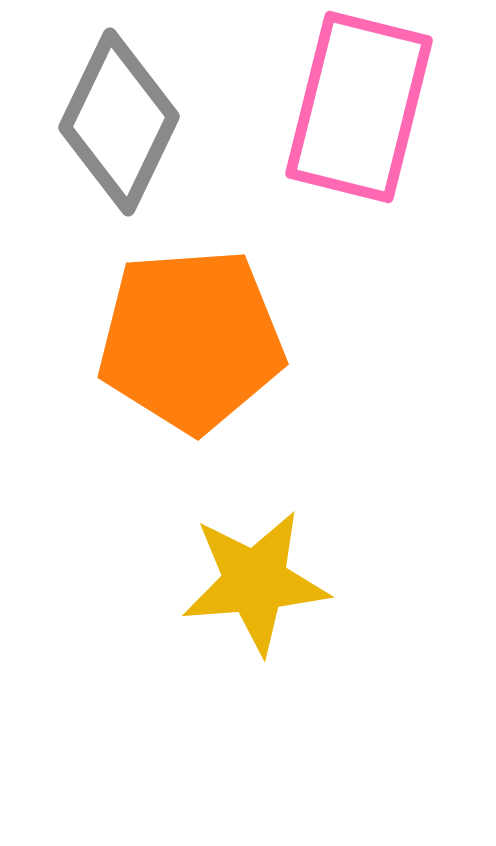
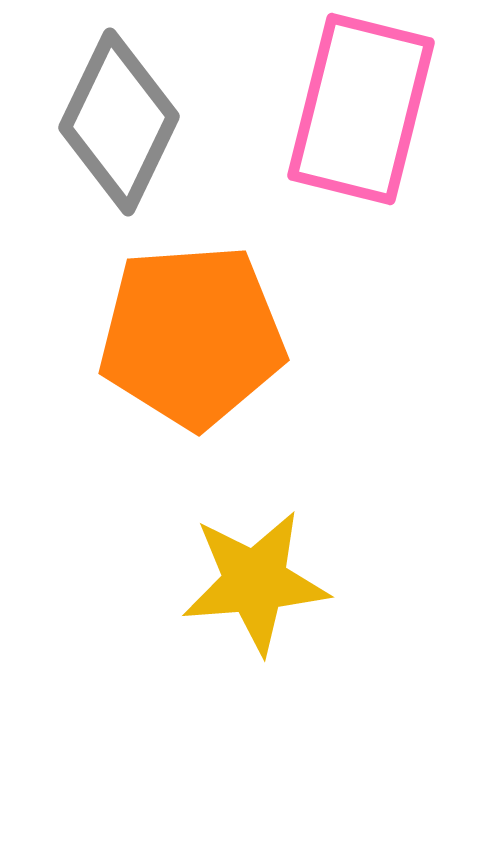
pink rectangle: moved 2 px right, 2 px down
orange pentagon: moved 1 px right, 4 px up
